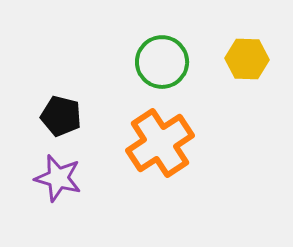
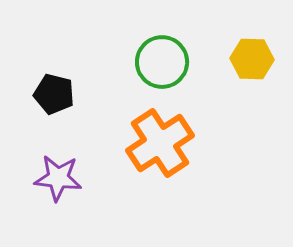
yellow hexagon: moved 5 px right
black pentagon: moved 7 px left, 22 px up
purple star: rotated 9 degrees counterclockwise
